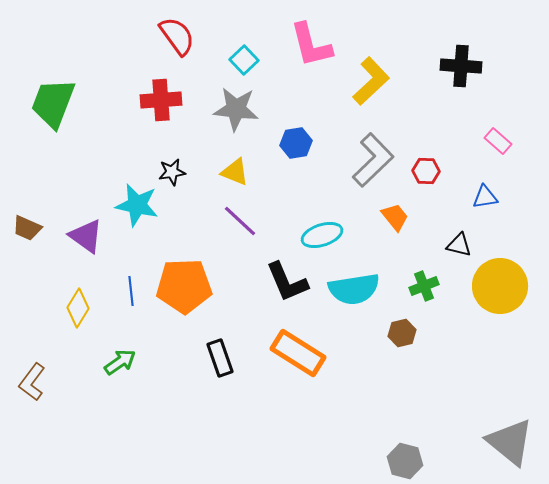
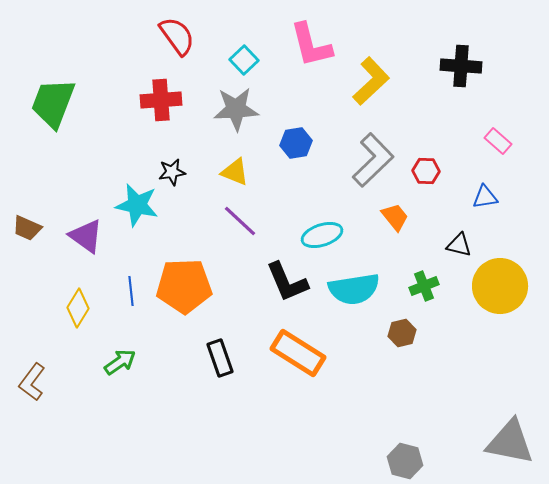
gray star: rotated 9 degrees counterclockwise
gray triangle: rotated 28 degrees counterclockwise
